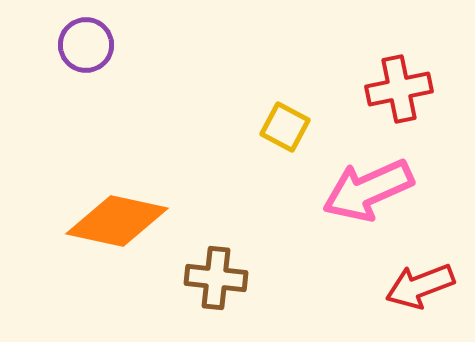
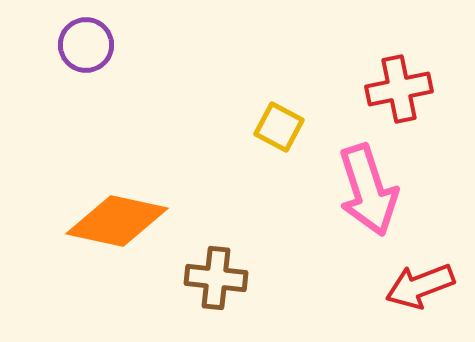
yellow square: moved 6 px left
pink arrow: rotated 84 degrees counterclockwise
